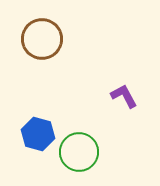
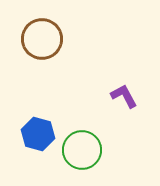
green circle: moved 3 px right, 2 px up
